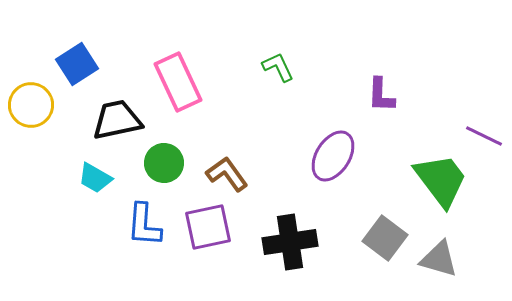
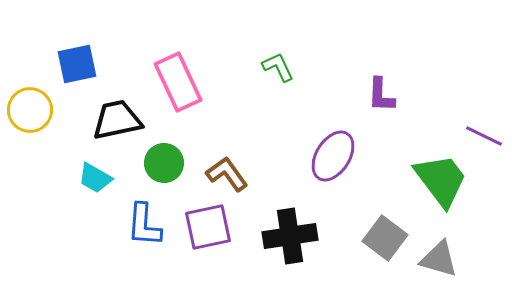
blue square: rotated 21 degrees clockwise
yellow circle: moved 1 px left, 5 px down
black cross: moved 6 px up
